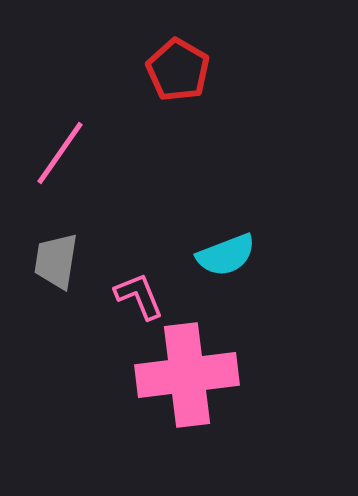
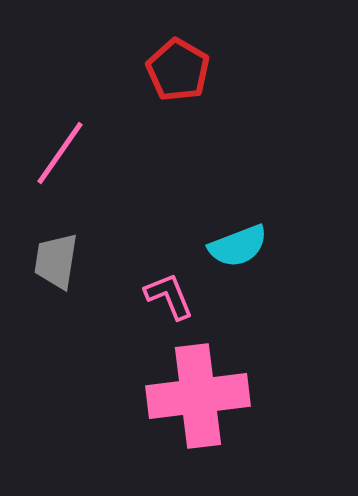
cyan semicircle: moved 12 px right, 9 px up
pink L-shape: moved 30 px right
pink cross: moved 11 px right, 21 px down
